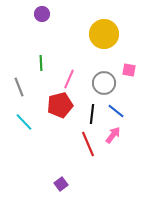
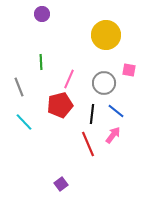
yellow circle: moved 2 px right, 1 px down
green line: moved 1 px up
